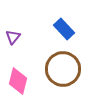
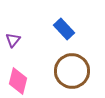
purple triangle: moved 3 px down
brown circle: moved 9 px right, 2 px down
